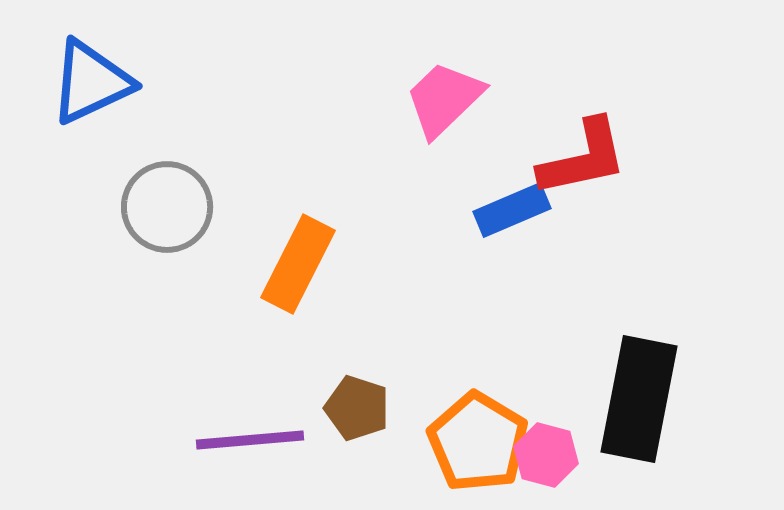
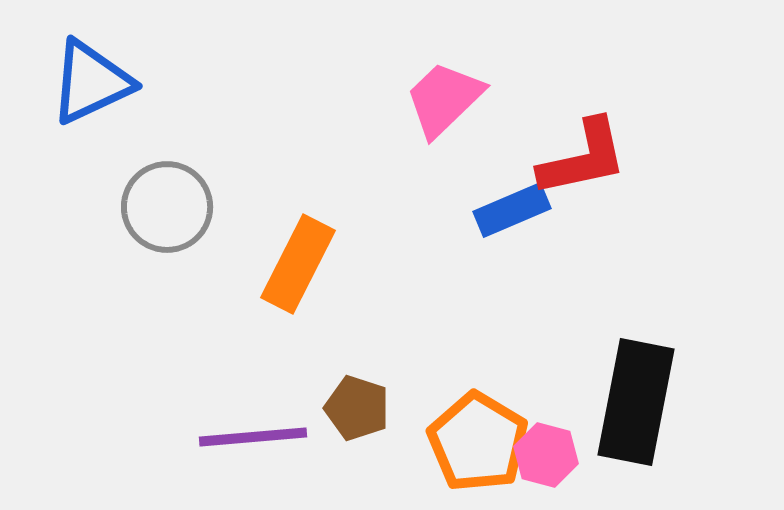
black rectangle: moved 3 px left, 3 px down
purple line: moved 3 px right, 3 px up
